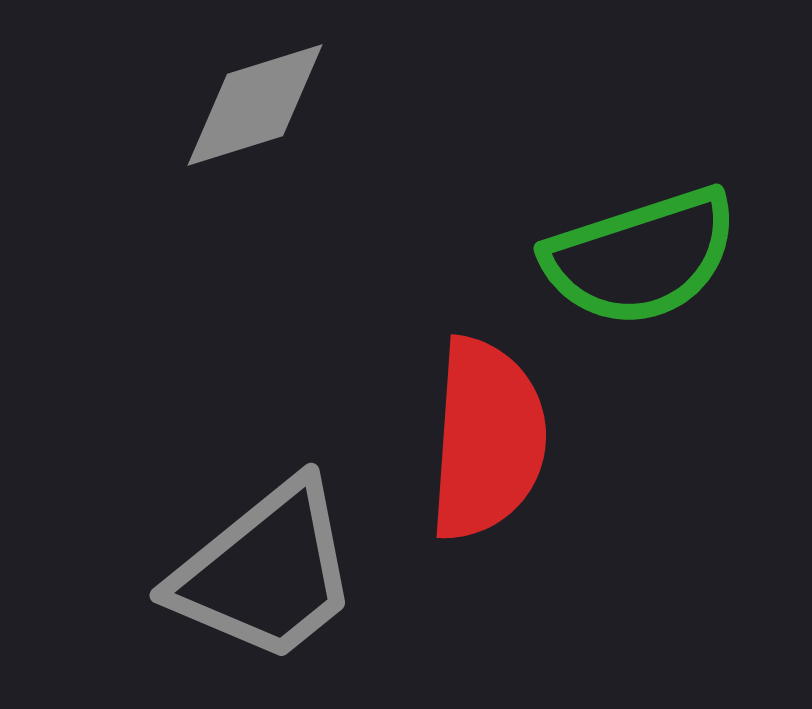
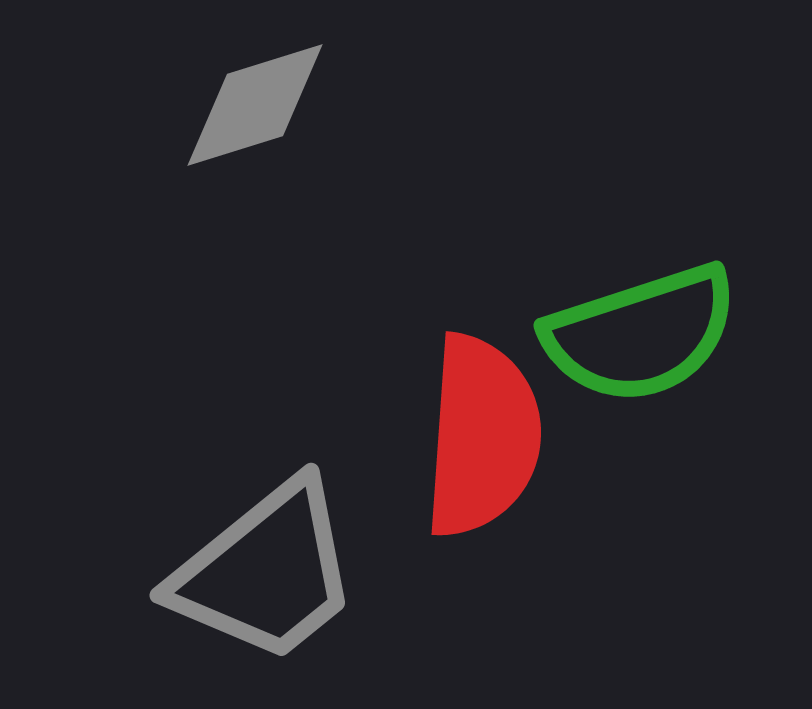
green semicircle: moved 77 px down
red semicircle: moved 5 px left, 3 px up
